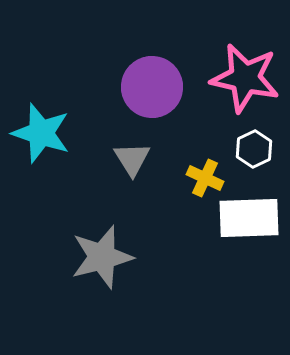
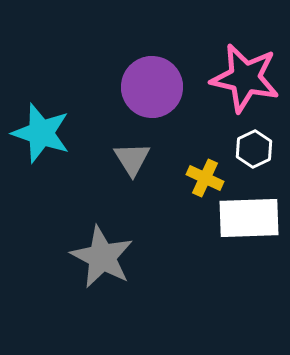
gray star: rotated 30 degrees counterclockwise
